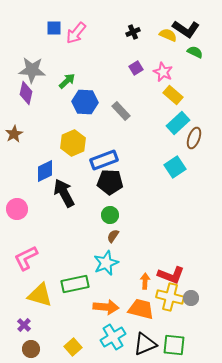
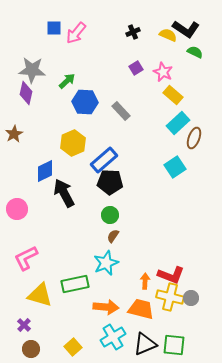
blue rectangle at (104, 160): rotated 20 degrees counterclockwise
